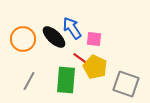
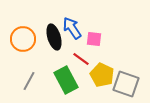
black ellipse: rotated 30 degrees clockwise
yellow pentagon: moved 7 px right, 8 px down
green rectangle: rotated 32 degrees counterclockwise
